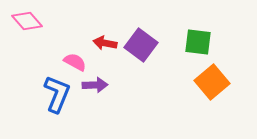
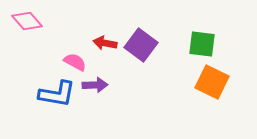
green square: moved 4 px right, 2 px down
orange square: rotated 24 degrees counterclockwise
blue L-shape: rotated 78 degrees clockwise
